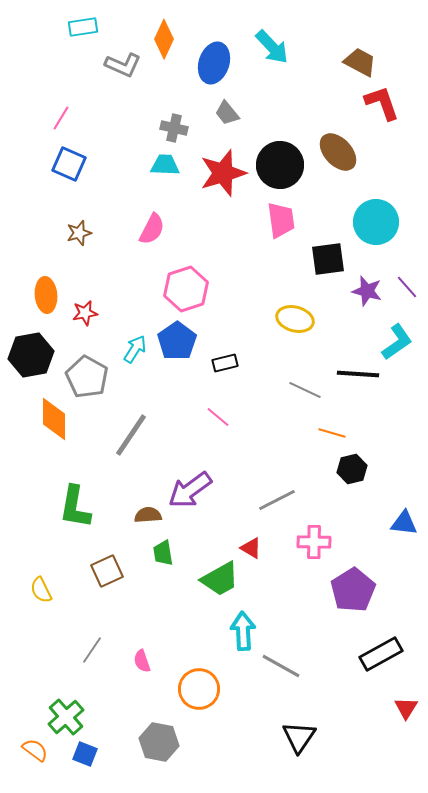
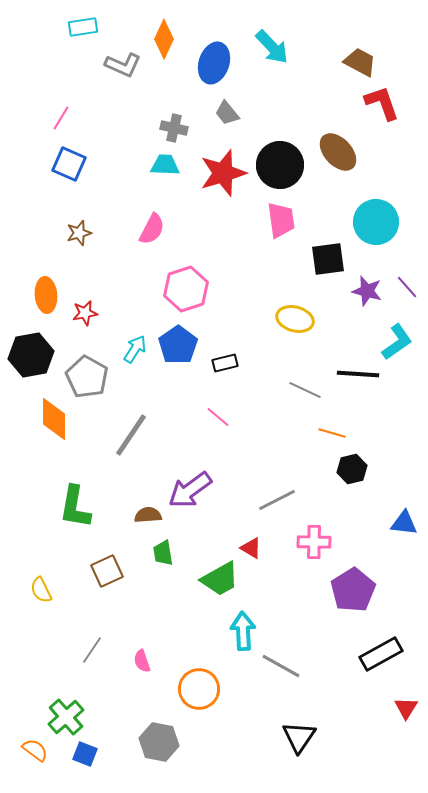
blue pentagon at (177, 341): moved 1 px right, 4 px down
